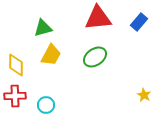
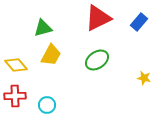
red triangle: rotated 20 degrees counterclockwise
green ellipse: moved 2 px right, 3 px down
yellow diamond: rotated 40 degrees counterclockwise
yellow star: moved 17 px up; rotated 16 degrees counterclockwise
cyan circle: moved 1 px right
